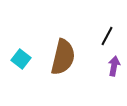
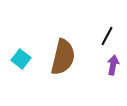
purple arrow: moved 1 px left, 1 px up
